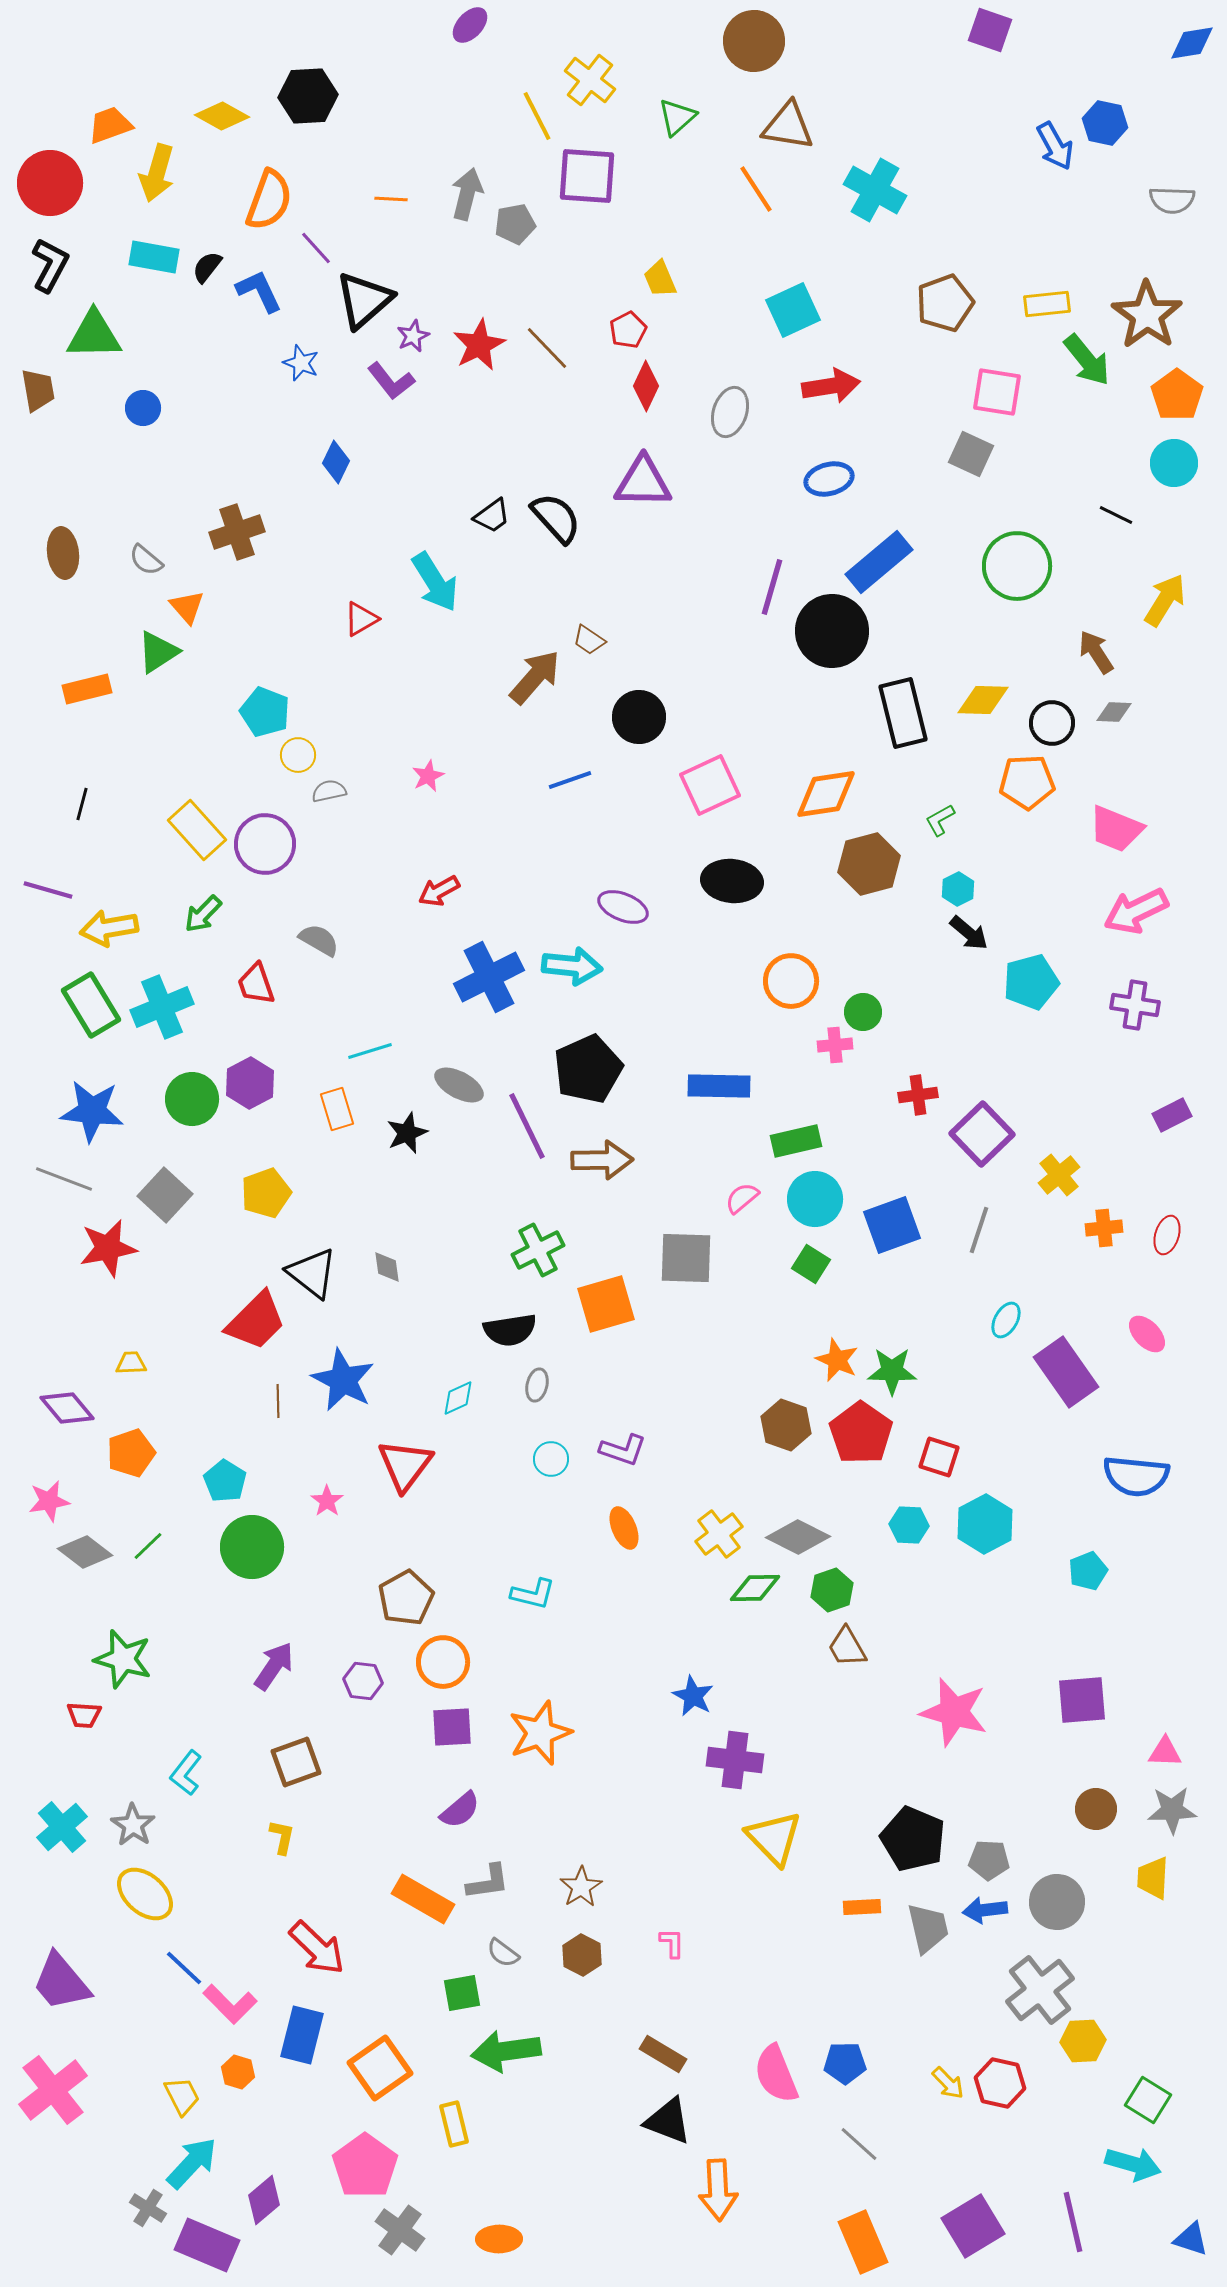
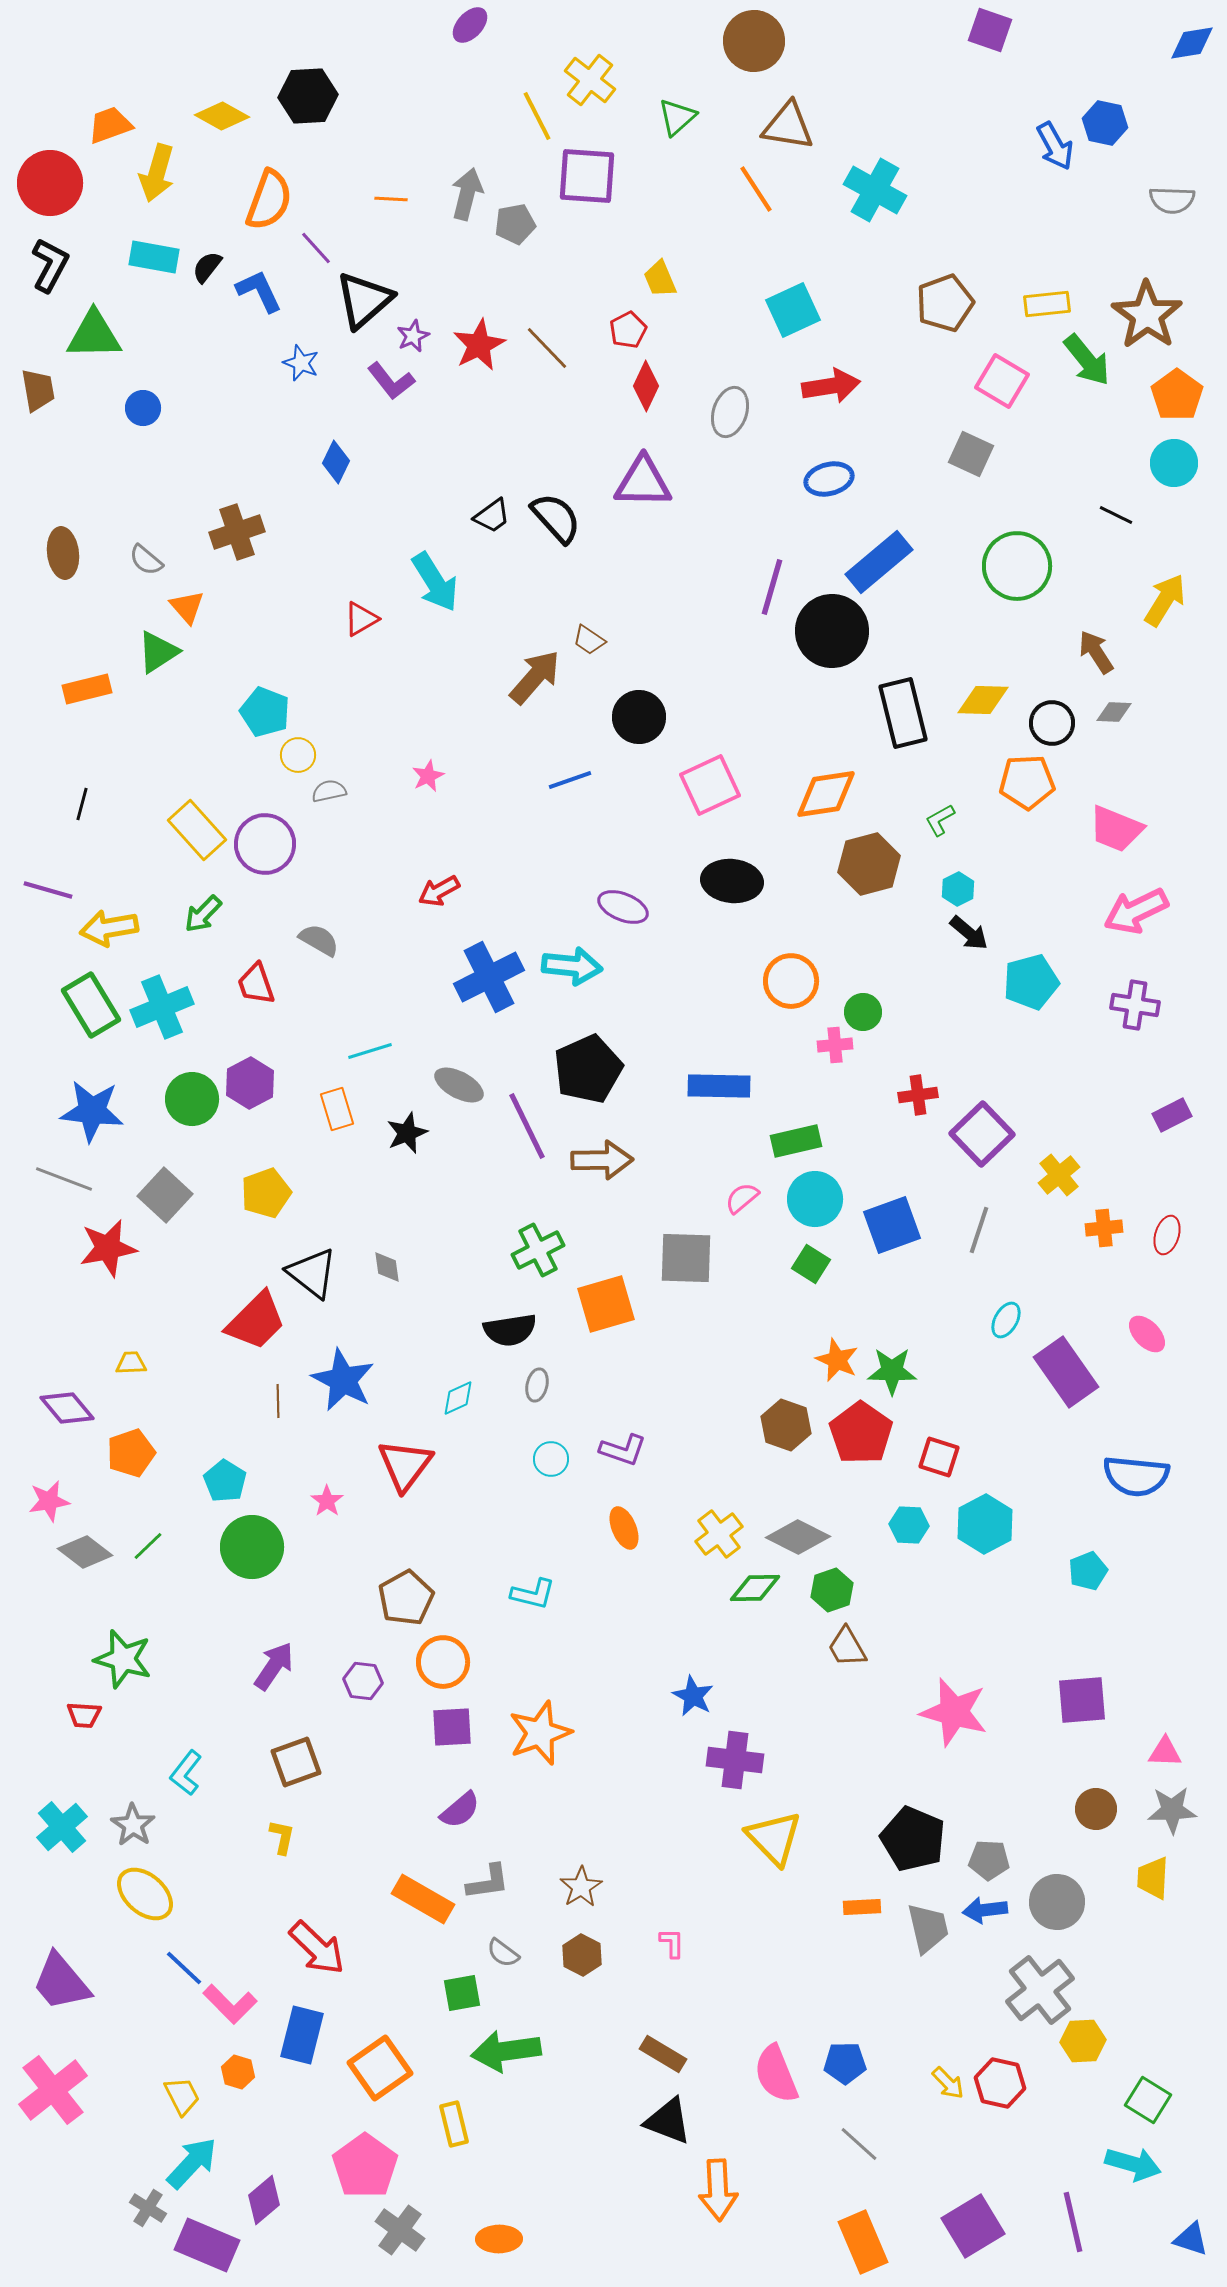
pink square at (997, 392): moved 5 px right, 11 px up; rotated 22 degrees clockwise
